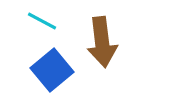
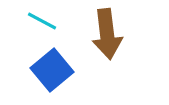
brown arrow: moved 5 px right, 8 px up
